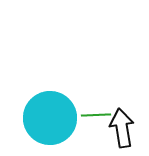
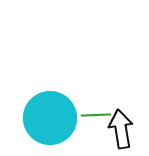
black arrow: moved 1 px left, 1 px down
